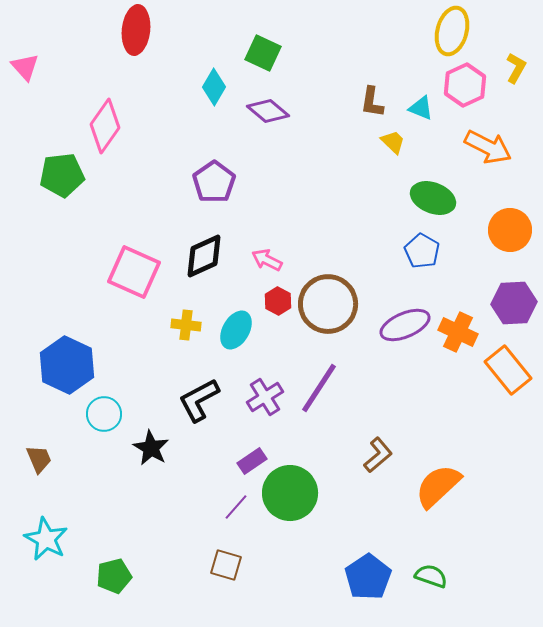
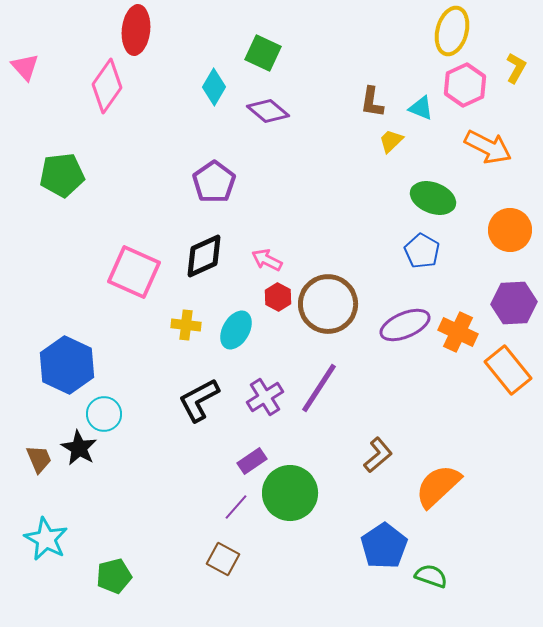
pink diamond at (105, 126): moved 2 px right, 40 px up
yellow trapezoid at (393, 142): moved 2 px left, 1 px up; rotated 88 degrees counterclockwise
red hexagon at (278, 301): moved 4 px up
black star at (151, 448): moved 72 px left
brown square at (226, 565): moved 3 px left, 6 px up; rotated 12 degrees clockwise
blue pentagon at (368, 577): moved 16 px right, 31 px up
